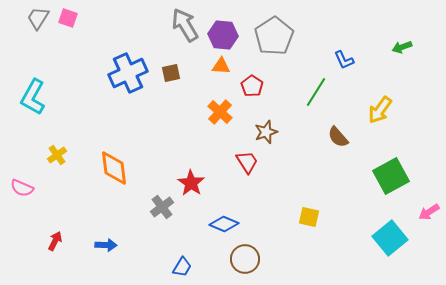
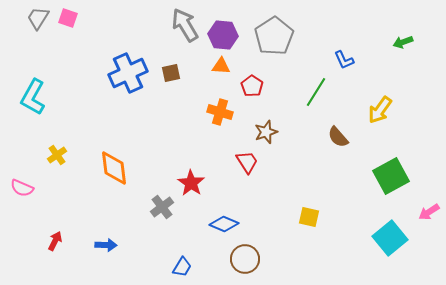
green arrow: moved 1 px right, 5 px up
orange cross: rotated 25 degrees counterclockwise
